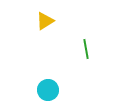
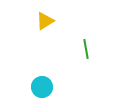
cyan circle: moved 6 px left, 3 px up
